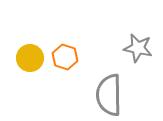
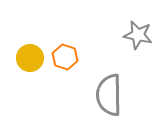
gray star: moved 13 px up
